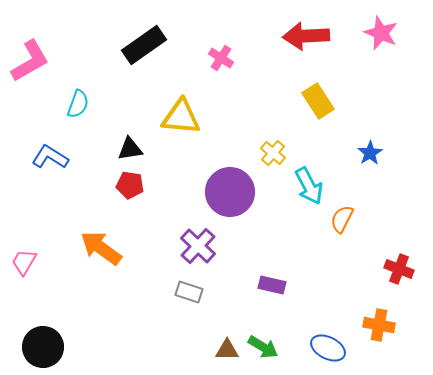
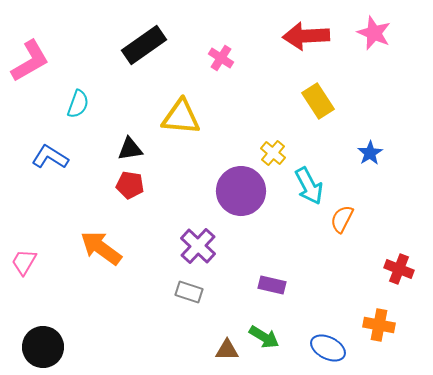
pink star: moved 7 px left
purple circle: moved 11 px right, 1 px up
green arrow: moved 1 px right, 10 px up
